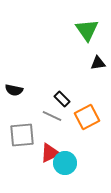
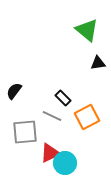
green triangle: rotated 15 degrees counterclockwise
black semicircle: moved 1 px down; rotated 114 degrees clockwise
black rectangle: moved 1 px right, 1 px up
gray square: moved 3 px right, 3 px up
